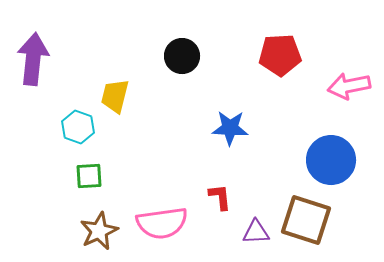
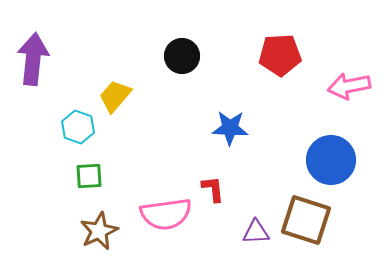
yellow trapezoid: rotated 27 degrees clockwise
red L-shape: moved 7 px left, 8 px up
pink semicircle: moved 4 px right, 9 px up
